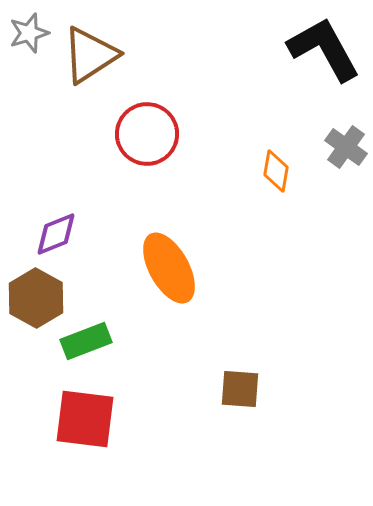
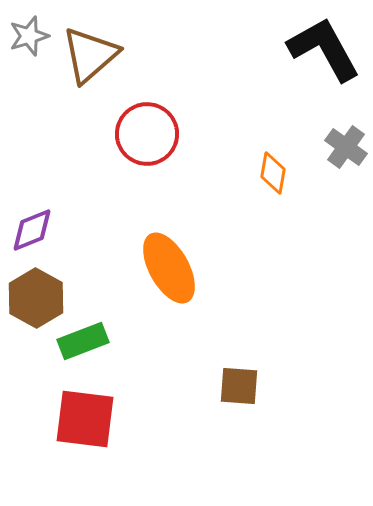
gray star: moved 3 px down
brown triangle: rotated 8 degrees counterclockwise
orange diamond: moved 3 px left, 2 px down
purple diamond: moved 24 px left, 4 px up
green rectangle: moved 3 px left
brown square: moved 1 px left, 3 px up
